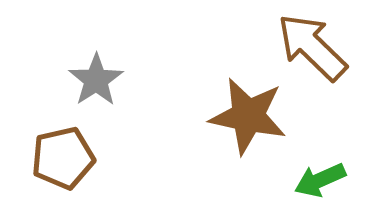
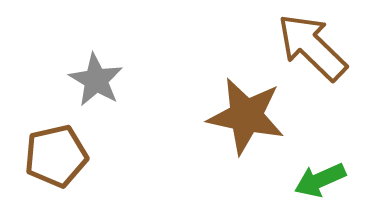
gray star: rotated 8 degrees counterclockwise
brown star: moved 2 px left
brown pentagon: moved 7 px left, 2 px up
